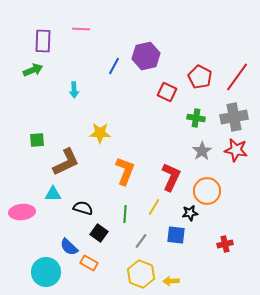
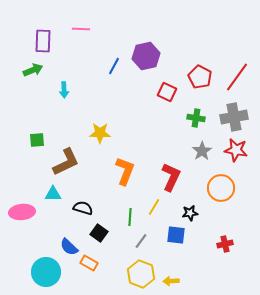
cyan arrow: moved 10 px left
orange circle: moved 14 px right, 3 px up
green line: moved 5 px right, 3 px down
